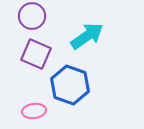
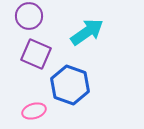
purple circle: moved 3 px left
cyan arrow: moved 4 px up
pink ellipse: rotated 10 degrees counterclockwise
